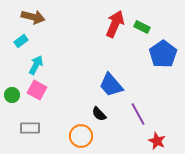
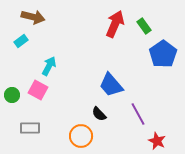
green rectangle: moved 2 px right, 1 px up; rotated 28 degrees clockwise
cyan arrow: moved 13 px right, 1 px down
pink square: moved 1 px right
